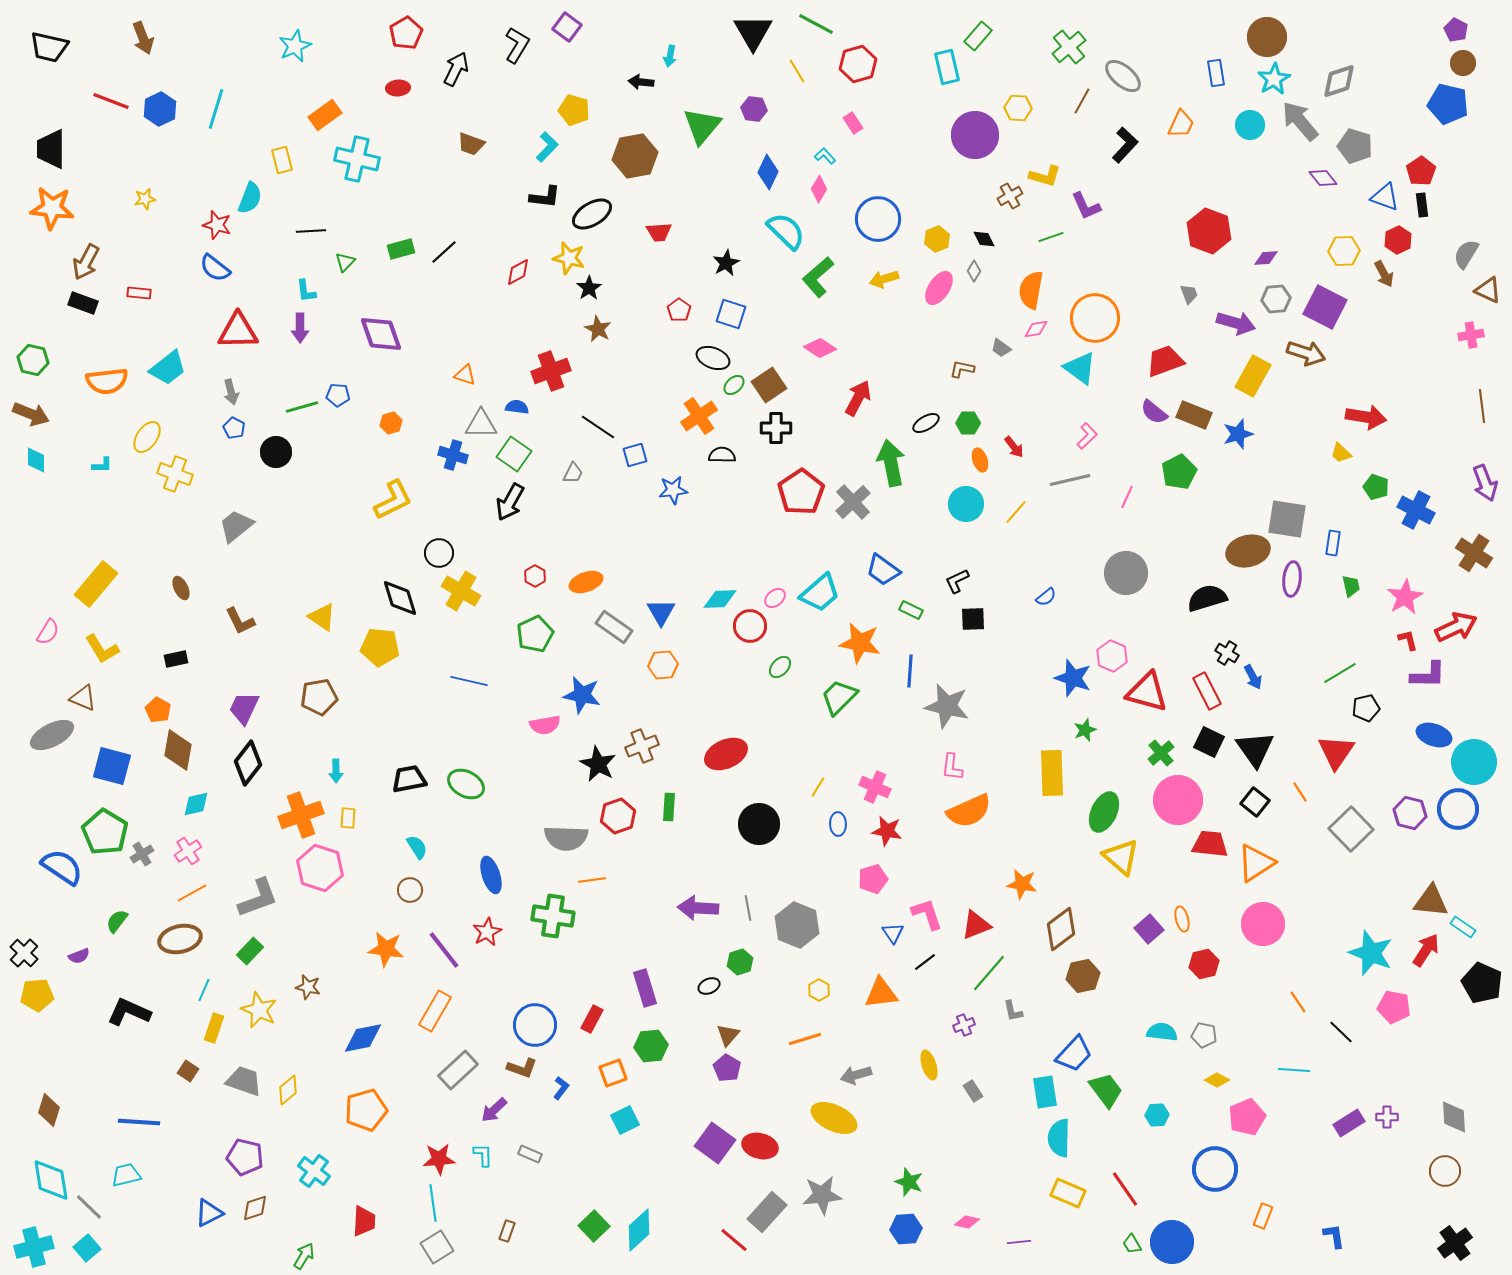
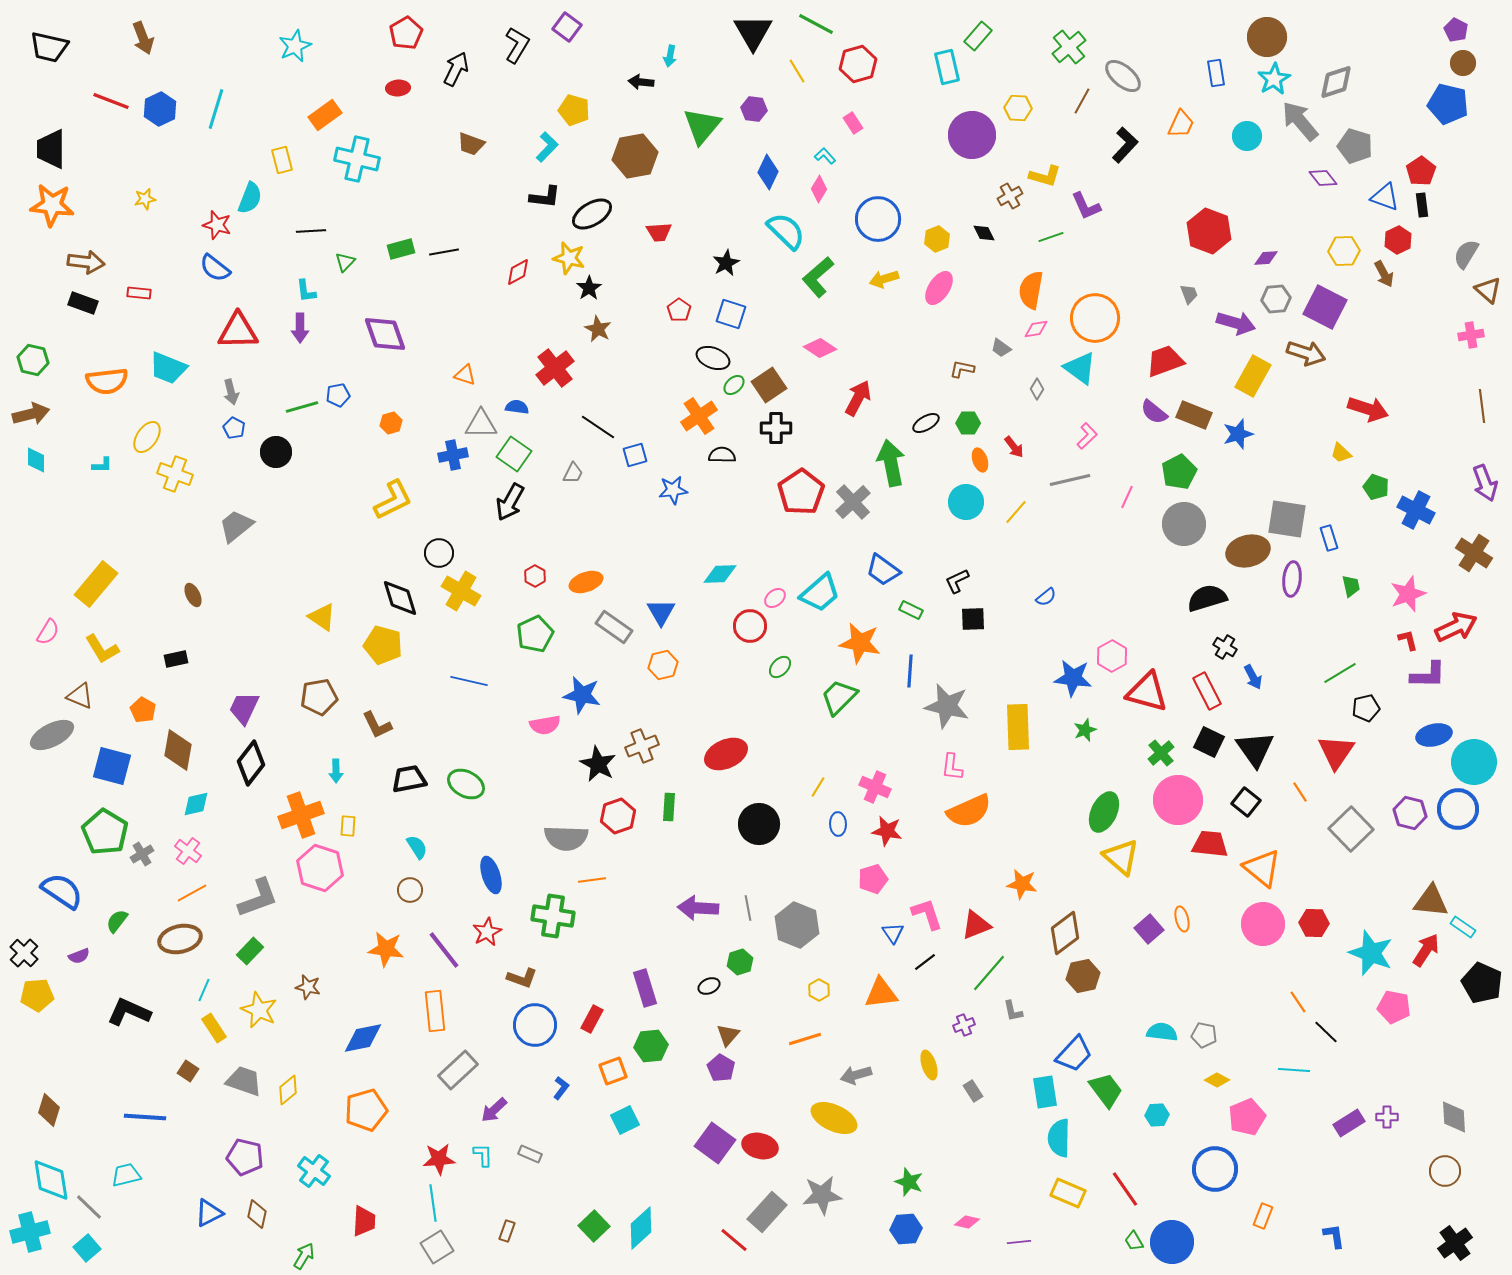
gray diamond at (1339, 81): moved 3 px left, 1 px down
cyan circle at (1250, 125): moved 3 px left, 11 px down
purple circle at (975, 135): moved 3 px left
orange star at (52, 208): moved 3 px up
black diamond at (984, 239): moved 6 px up
black line at (444, 252): rotated 32 degrees clockwise
brown arrow at (86, 262): rotated 111 degrees counterclockwise
gray diamond at (974, 271): moved 63 px right, 118 px down
brown triangle at (1488, 290): rotated 16 degrees clockwise
purple diamond at (381, 334): moved 4 px right
cyan trapezoid at (168, 368): rotated 60 degrees clockwise
red cross at (551, 371): moved 4 px right, 3 px up; rotated 18 degrees counterclockwise
blue pentagon at (338, 395): rotated 15 degrees counterclockwise
brown arrow at (31, 414): rotated 36 degrees counterclockwise
red arrow at (1366, 417): moved 2 px right, 8 px up; rotated 9 degrees clockwise
blue cross at (453, 455): rotated 28 degrees counterclockwise
cyan circle at (966, 504): moved 2 px up
blue rectangle at (1333, 543): moved 4 px left, 5 px up; rotated 25 degrees counterclockwise
gray circle at (1126, 573): moved 58 px right, 49 px up
brown ellipse at (181, 588): moved 12 px right, 7 px down
pink star at (1405, 597): moved 3 px right, 3 px up; rotated 9 degrees clockwise
cyan diamond at (720, 599): moved 25 px up
brown L-shape at (240, 621): moved 137 px right, 104 px down
yellow pentagon at (380, 647): moved 3 px right, 2 px up; rotated 9 degrees clockwise
black cross at (1227, 653): moved 2 px left, 6 px up
pink hexagon at (1112, 656): rotated 8 degrees clockwise
orange hexagon at (663, 665): rotated 8 degrees counterclockwise
blue star at (1073, 678): rotated 12 degrees counterclockwise
brown triangle at (83, 698): moved 3 px left, 2 px up
orange pentagon at (158, 710): moved 15 px left
blue ellipse at (1434, 735): rotated 32 degrees counterclockwise
black diamond at (248, 763): moved 3 px right
yellow rectangle at (1052, 773): moved 34 px left, 46 px up
black square at (1255, 802): moved 9 px left
yellow rectangle at (348, 818): moved 8 px down
pink cross at (188, 851): rotated 20 degrees counterclockwise
orange triangle at (1256, 863): moved 6 px right, 5 px down; rotated 48 degrees counterclockwise
blue semicircle at (62, 867): moved 24 px down
brown diamond at (1061, 929): moved 4 px right, 4 px down
red hexagon at (1204, 964): moved 110 px right, 41 px up; rotated 16 degrees clockwise
orange rectangle at (435, 1011): rotated 36 degrees counterclockwise
yellow rectangle at (214, 1028): rotated 52 degrees counterclockwise
black line at (1341, 1032): moved 15 px left
brown L-shape at (522, 1068): moved 90 px up
purple pentagon at (727, 1068): moved 6 px left
orange square at (613, 1073): moved 2 px up
blue line at (139, 1122): moved 6 px right, 5 px up
brown diamond at (255, 1208): moved 2 px right, 6 px down; rotated 60 degrees counterclockwise
cyan diamond at (639, 1230): moved 2 px right, 2 px up
green trapezoid at (1132, 1244): moved 2 px right, 3 px up
cyan cross at (34, 1247): moved 4 px left, 15 px up
